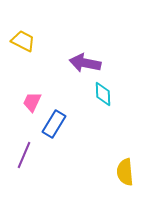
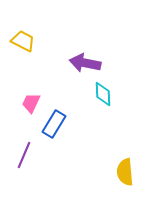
pink trapezoid: moved 1 px left, 1 px down
